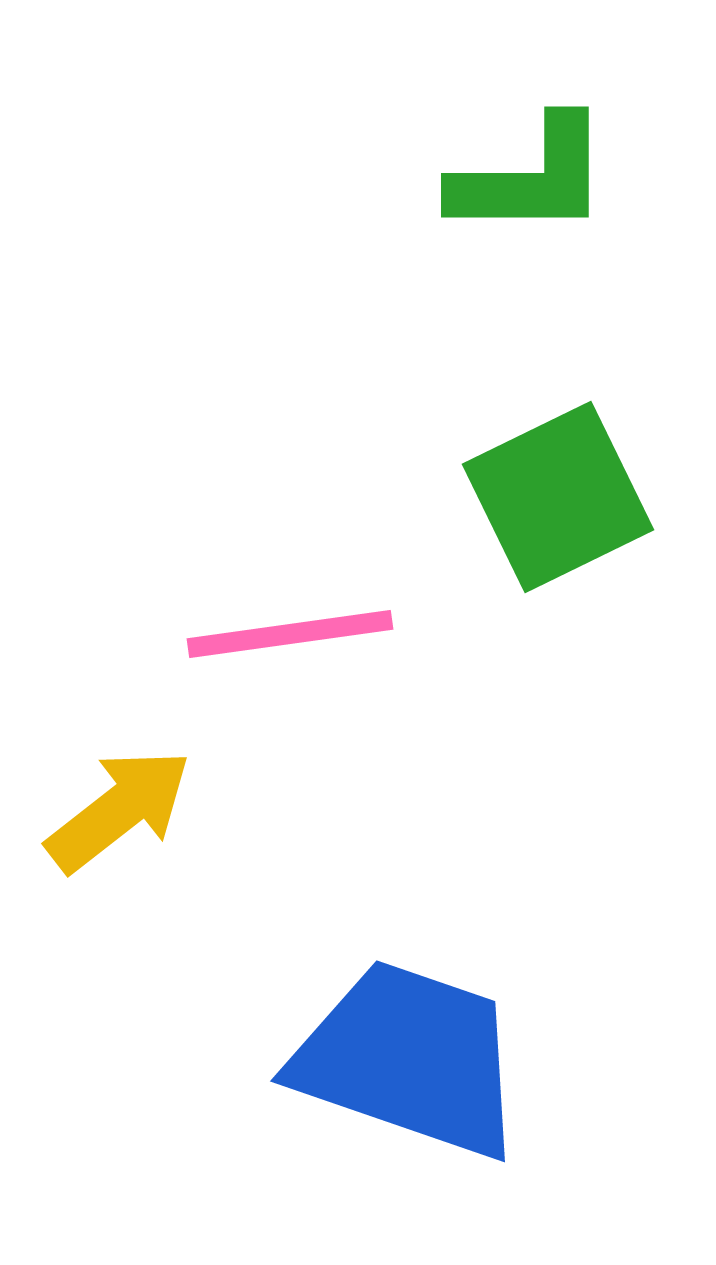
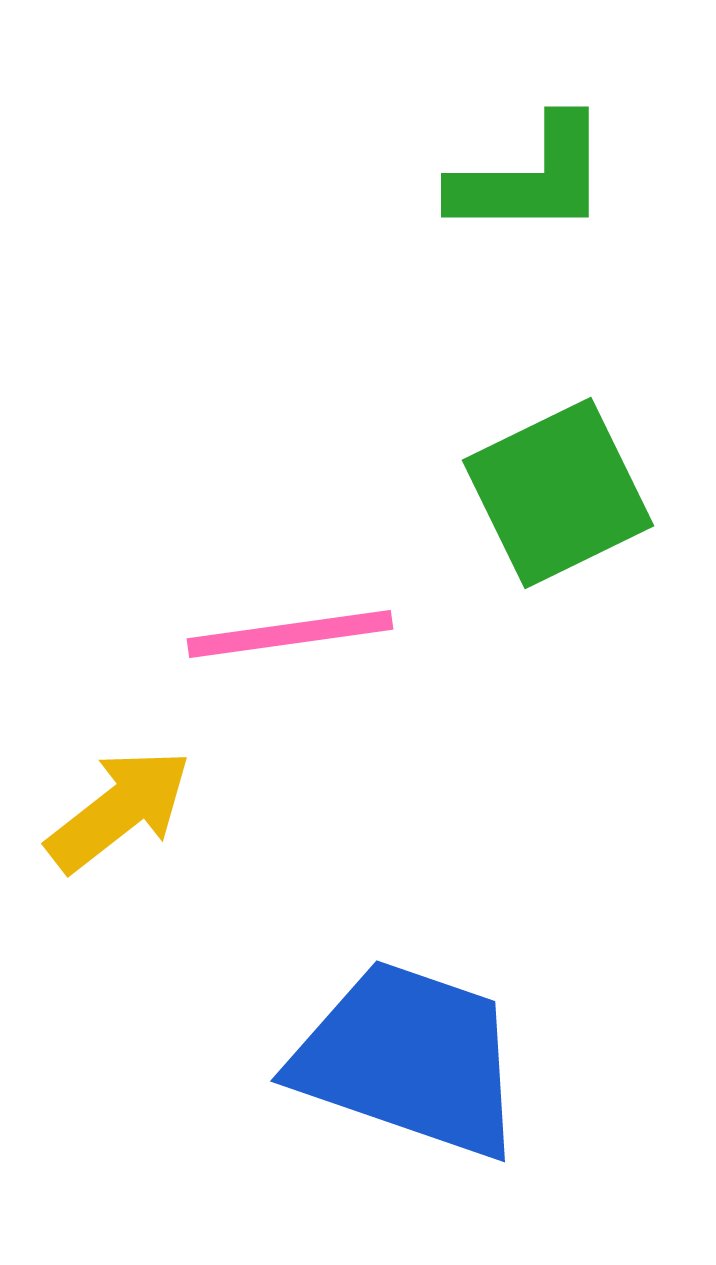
green square: moved 4 px up
